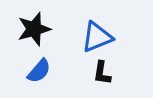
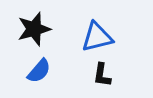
blue triangle: rotated 8 degrees clockwise
black L-shape: moved 2 px down
